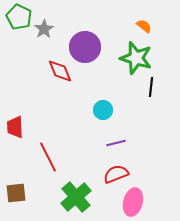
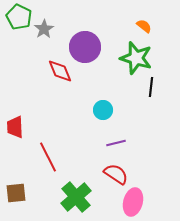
red semicircle: rotated 55 degrees clockwise
